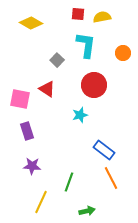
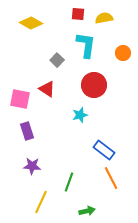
yellow semicircle: moved 2 px right, 1 px down
